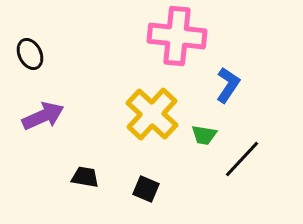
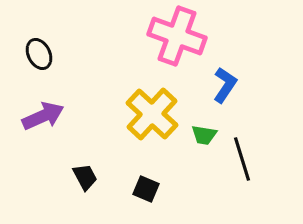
pink cross: rotated 14 degrees clockwise
black ellipse: moved 9 px right
blue L-shape: moved 3 px left
black line: rotated 60 degrees counterclockwise
black trapezoid: rotated 52 degrees clockwise
